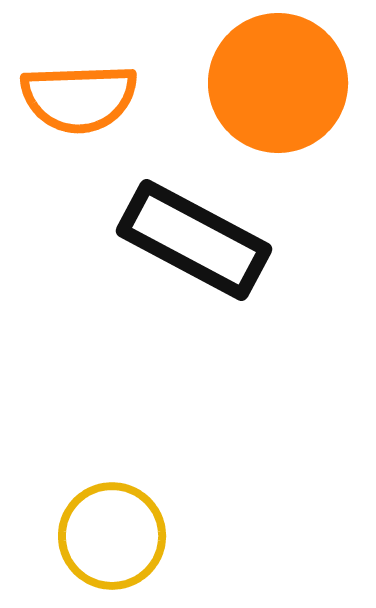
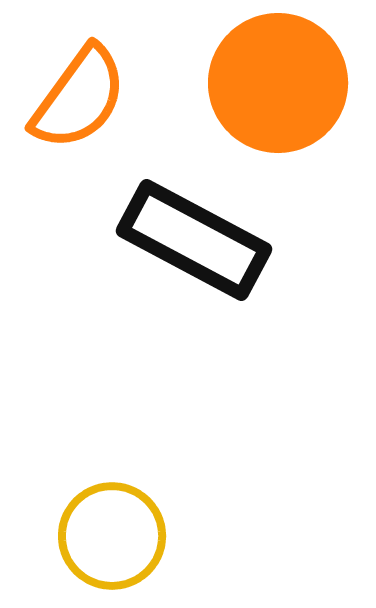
orange semicircle: rotated 52 degrees counterclockwise
